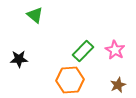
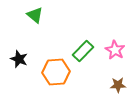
black star: rotated 24 degrees clockwise
orange hexagon: moved 14 px left, 8 px up
brown star: rotated 21 degrees clockwise
